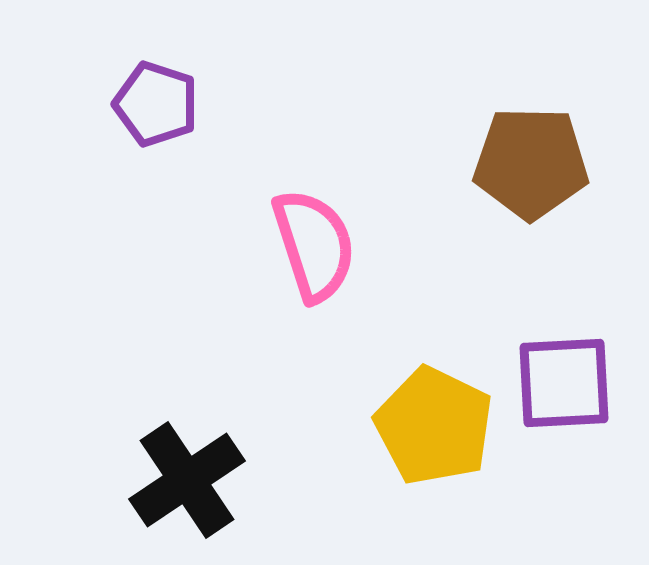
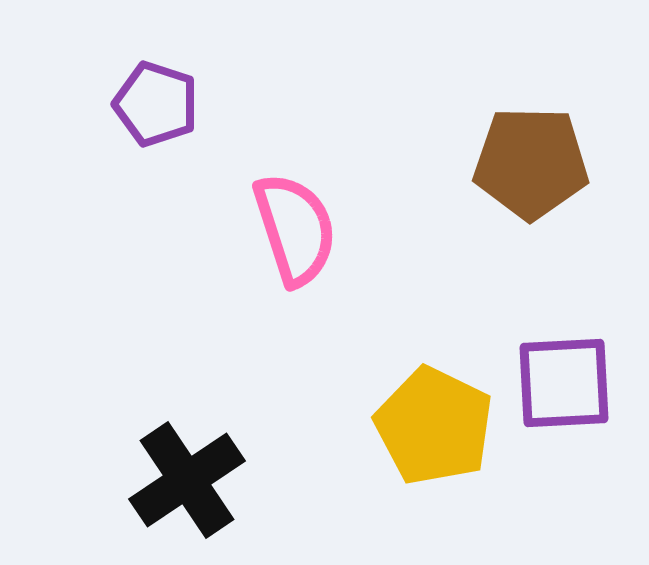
pink semicircle: moved 19 px left, 16 px up
